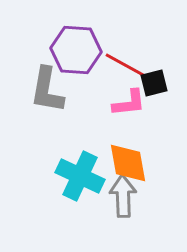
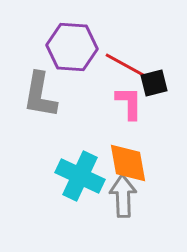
purple hexagon: moved 4 px left, 3 px up
gray L-shape: moved 7 px left, 5 px down
pink L-shape: rotated 84 degrees counterclockwise
